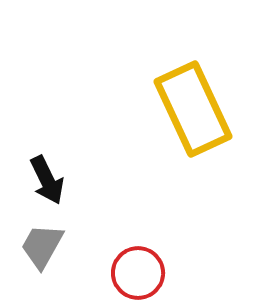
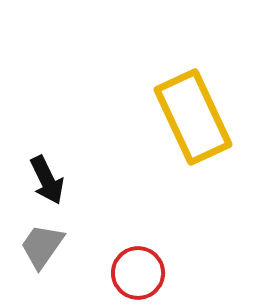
yellow rectangle: moved 8 px down
gray trapezoid: rotated 6 degrees clockwise
